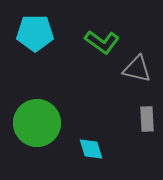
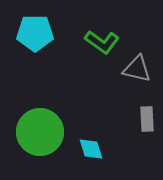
green circle: moved 3 px right, 9 px down
